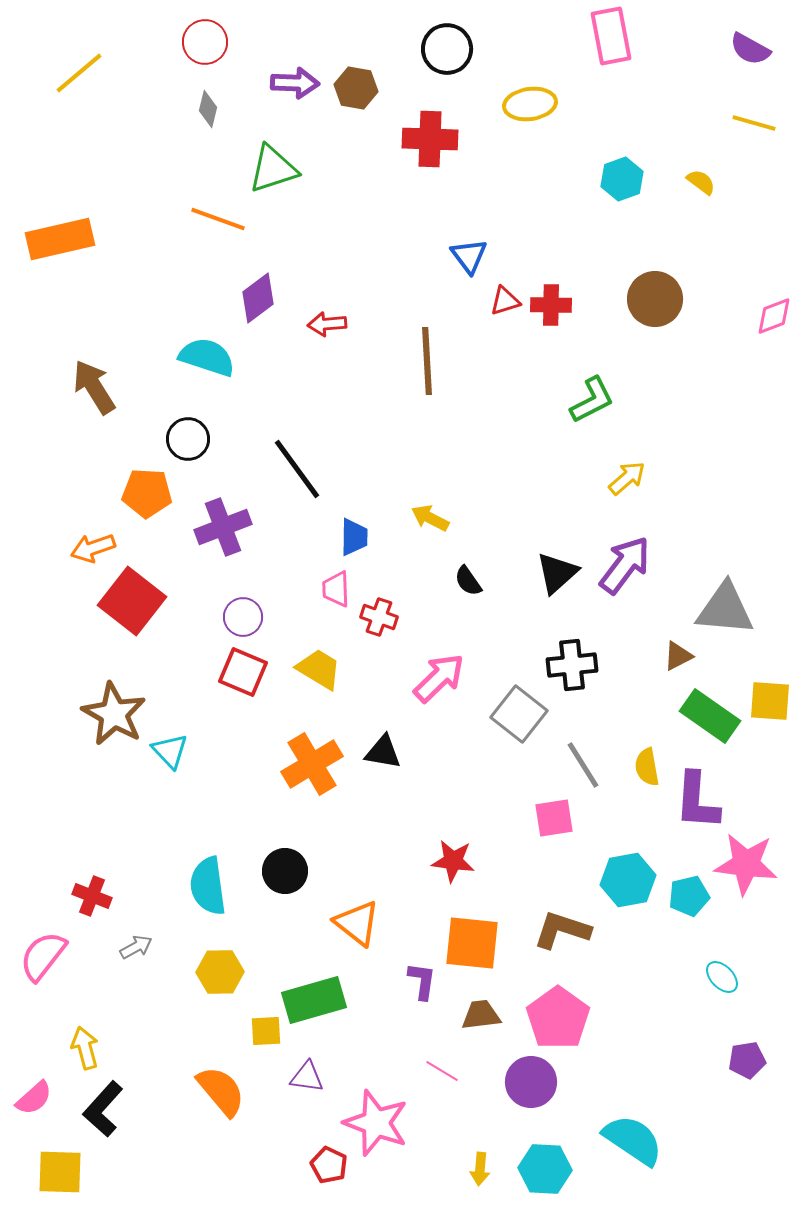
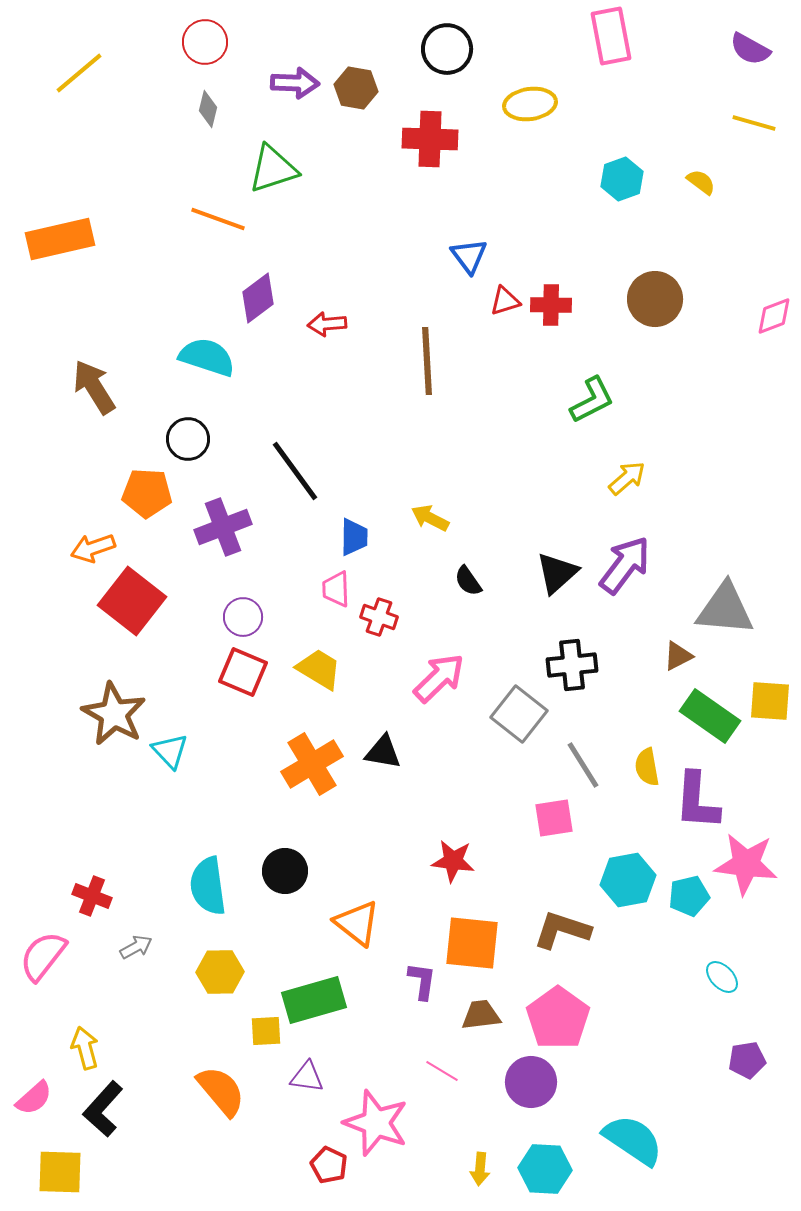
black line at (297, 469): moved 2 px left, 2 px down
